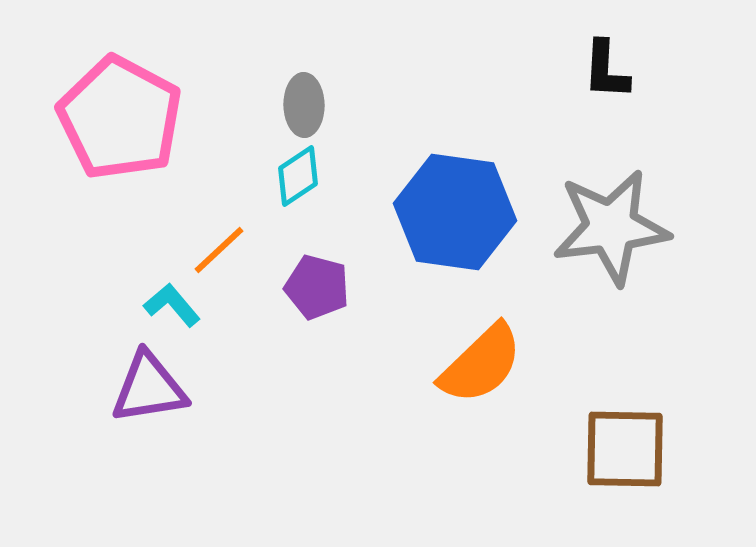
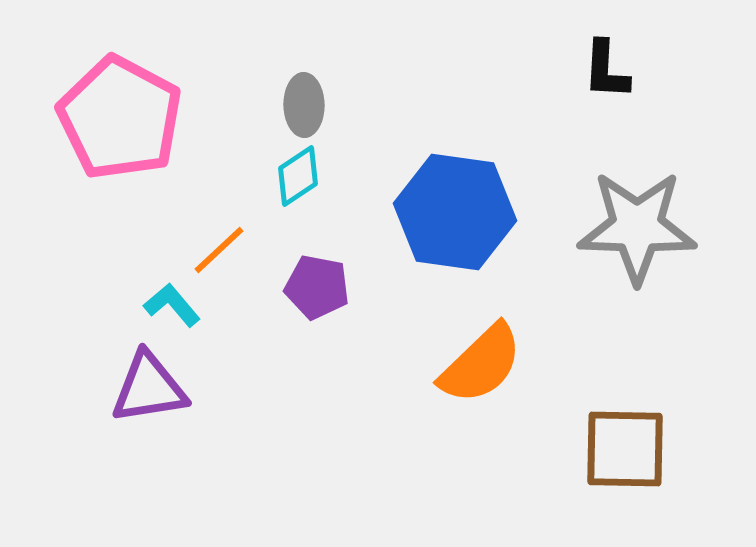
gray star: moved 26 px right; rotated 9 degrees clockwise
purple pentagon: rotated 4 degrees counterclockwise
